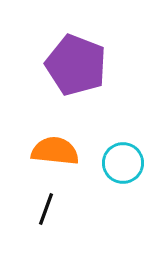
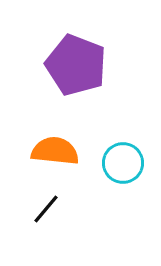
black line: rotated 20 degrees clockwise
